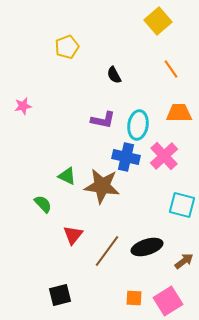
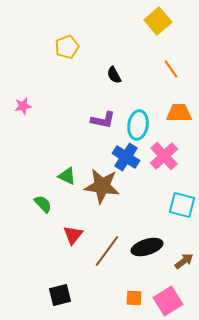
blue cross: rotated 20 degrees clockwise
